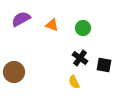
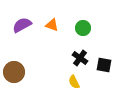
purple semicircle: moved 1 px right, 6 px down
